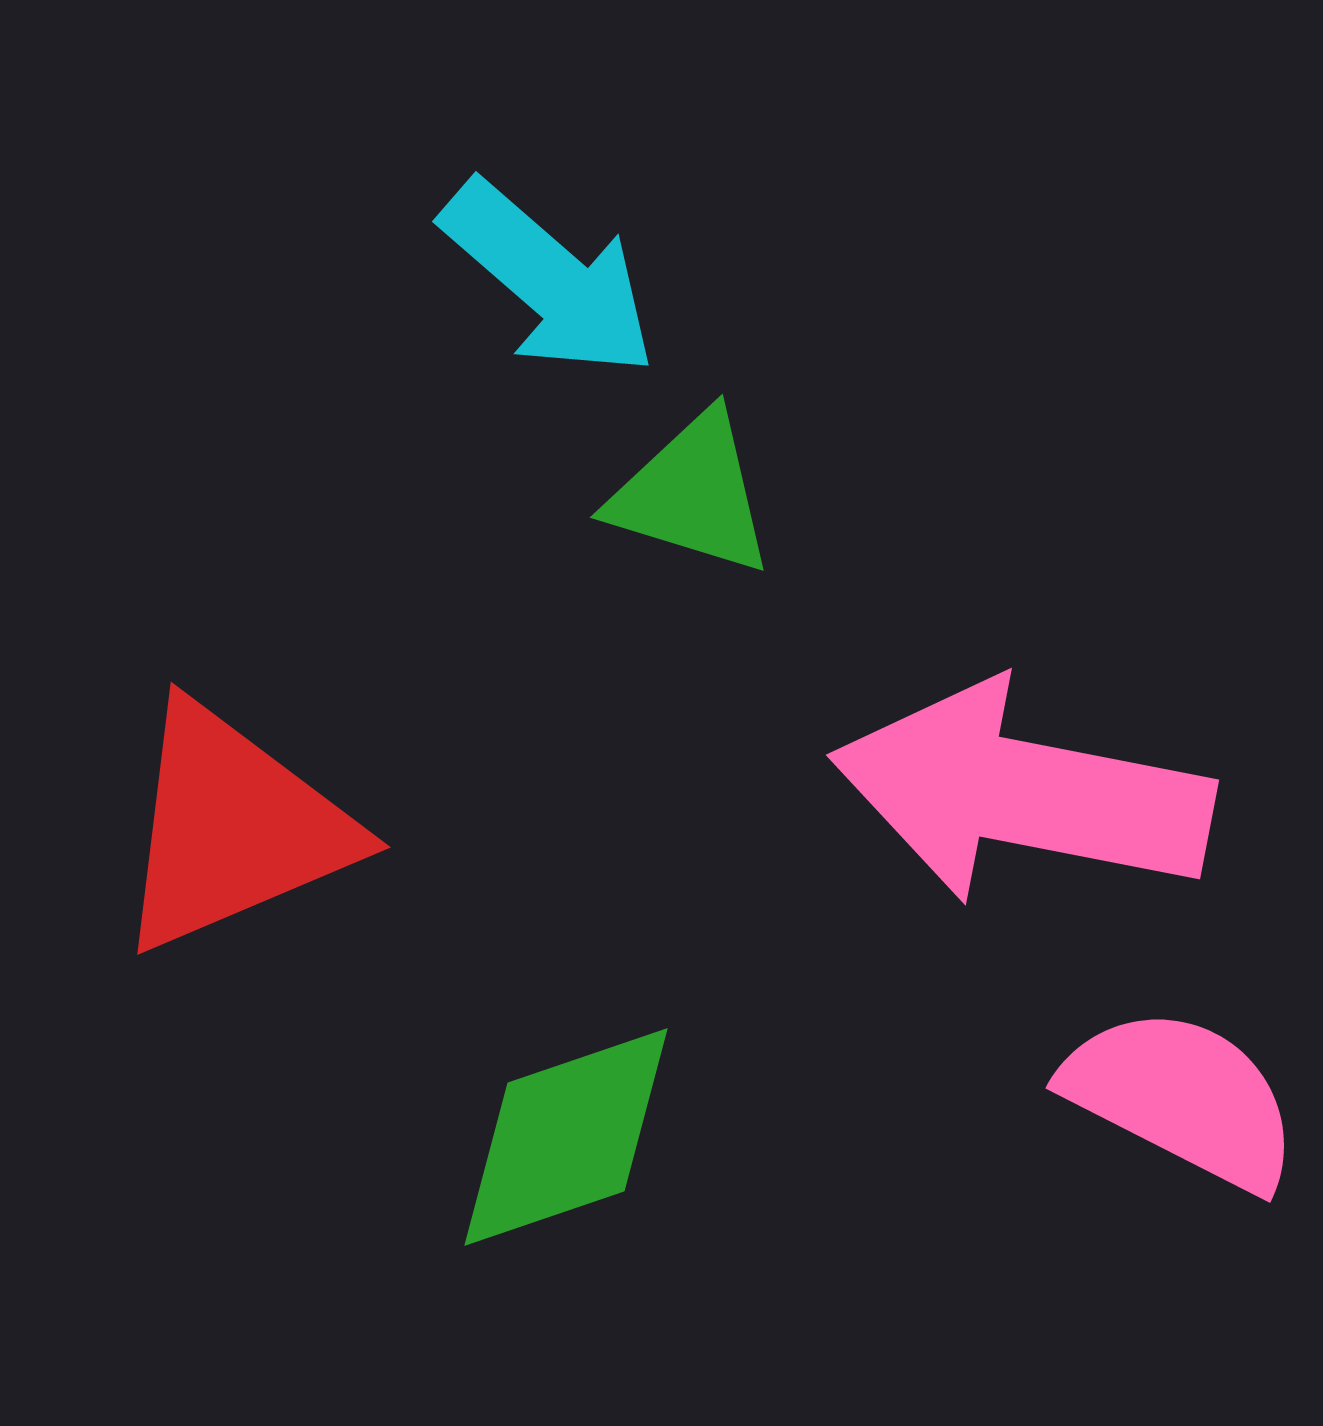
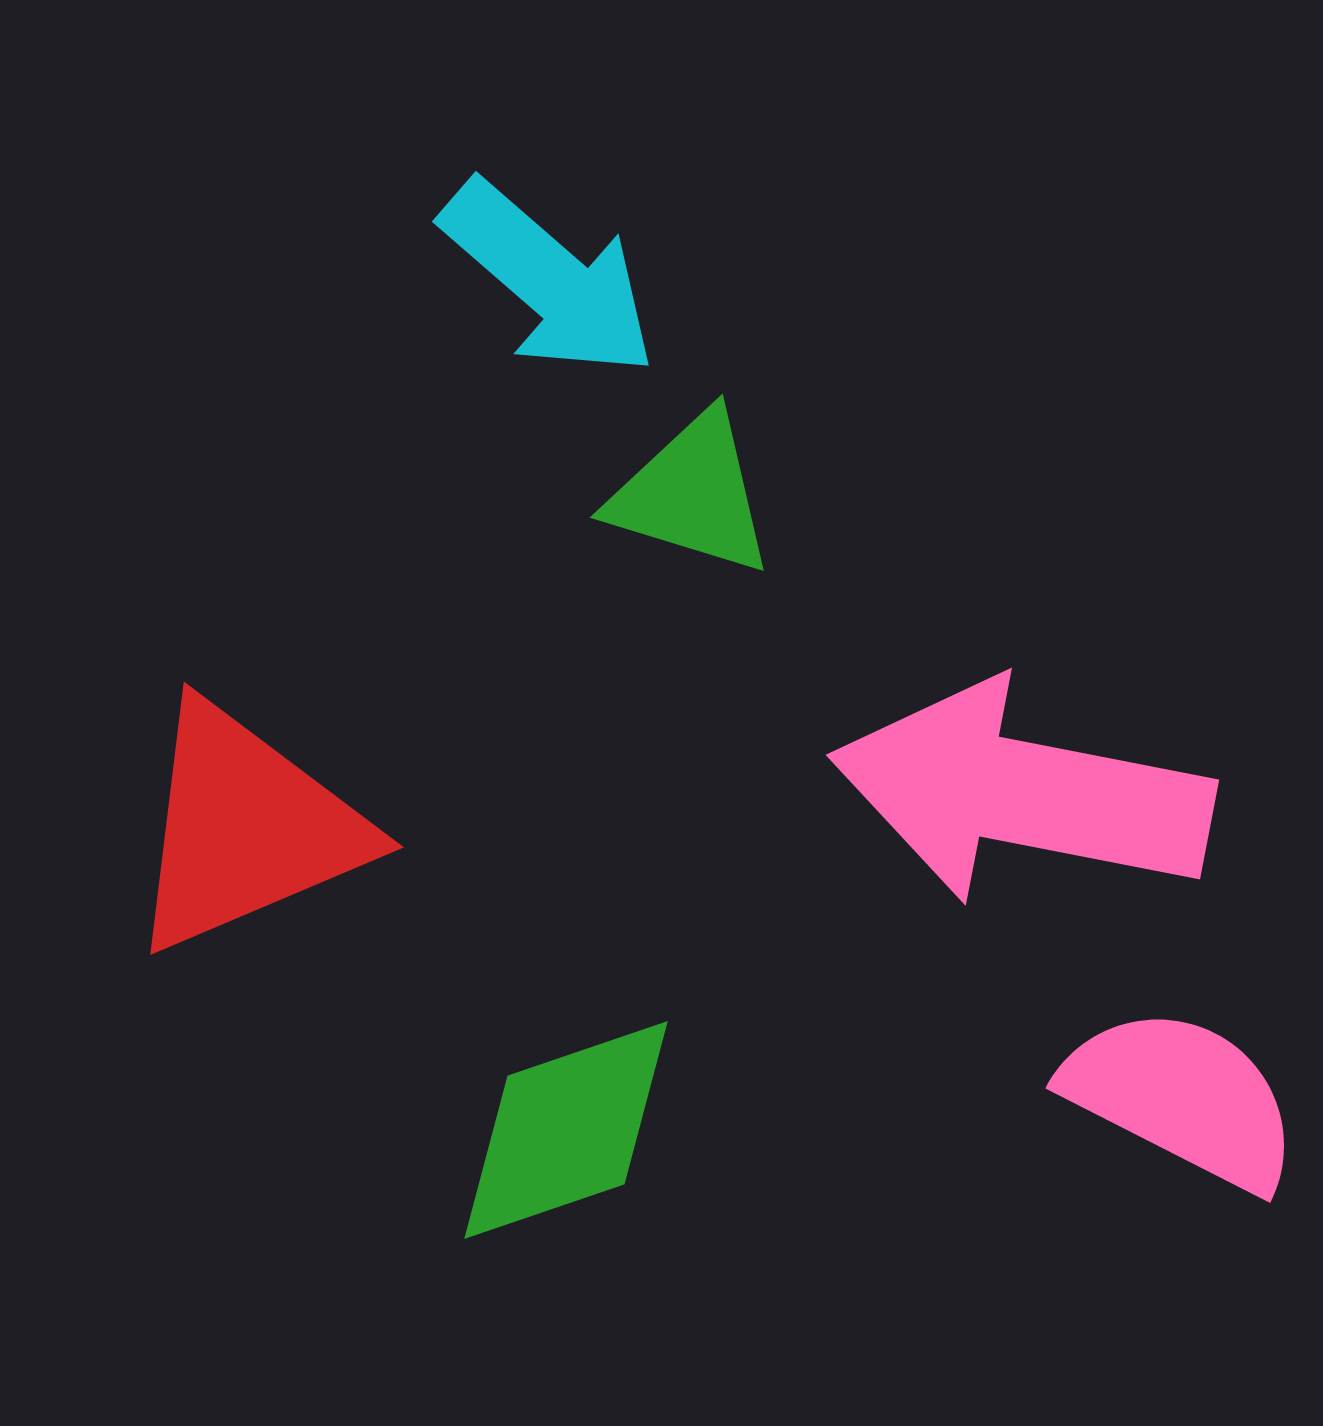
red triangle: moved 13 px right
green diamond: moved 7 px up
